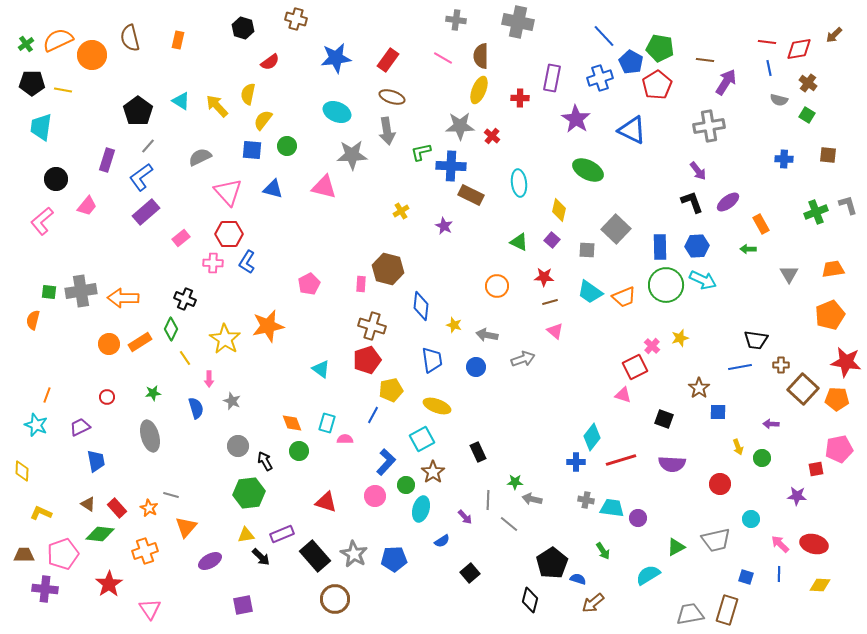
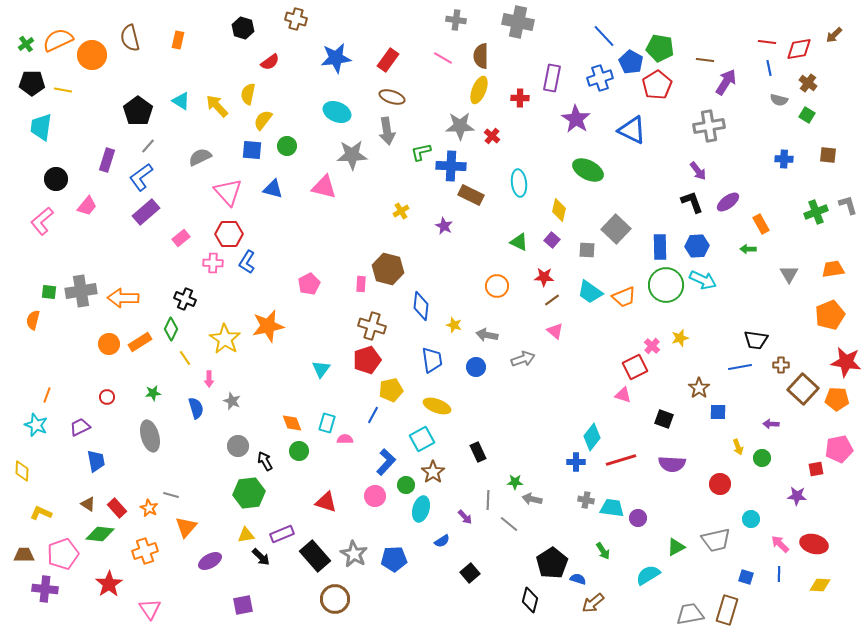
brown line at (550, 302): moved 2 px right, 2 px up; rotated 21 degrees counterclockwise
cyan triangle at (321, 369): rotated 30 degrees clockwise
